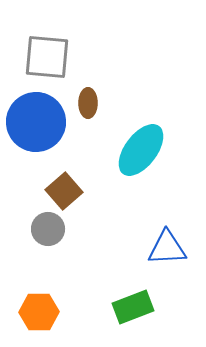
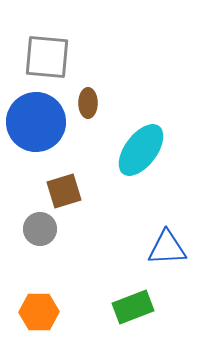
brown square: rotated 24 degrees clockwise
gray circle: moved 8 px left
